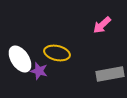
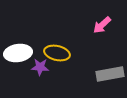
white ellipse: moved 2 px left, 6 px up; rotated 64 degrees counterclockwise
purple star: moved 1 px right, 4 px up; rotated 12 degrees counterclockwise
